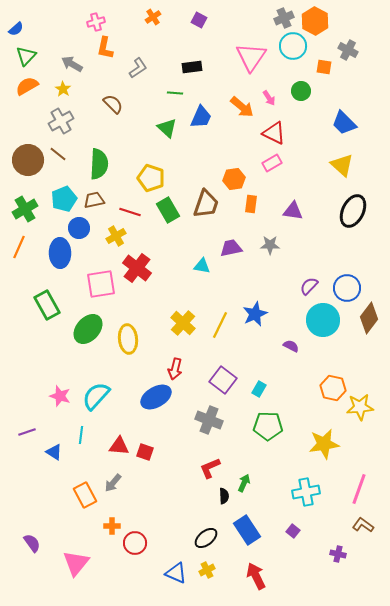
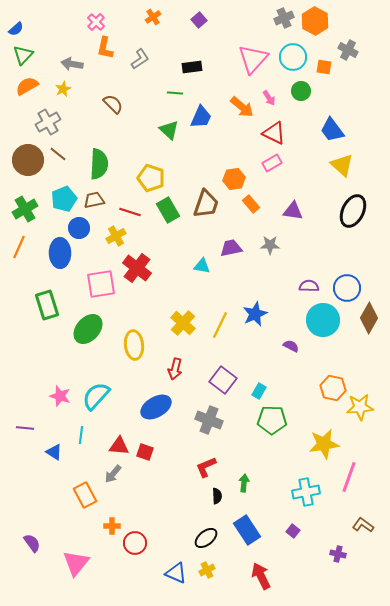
purple square at (199, 20): rotated 21 degrees clockwise
pink cross at (96, 22): rotated 30 degrees counterclockwise
cyan circle at (293, 46): moved 11 px down
green triangle at (26, 56): moved 3 px left, 1 px up
pink triangle at (251, 57): moved 2 px right, 2 px down; rotated 8 degrees clockwise
gray arrow at (72, 64): rotated 20 degrees counterclockwise
gray L-shape at (138, 68): moved 2 px right, 9 px up
yellow star at (63, 89): rotated 14 degrees clockwise
gray cross at (61, 121): moved 13 px left, 1 px down
blue trapezoid at (344, 123): moved 12 px left, 7 px down; rotated 8 degrees clockwise
green triangle at (167, 128): moved 2 px right, 2 px down
orange rectangle at (251, 204): rotated 48 degrees counterclockwise
purple semicircle at (309, 286): rotated 48 degrees clockwise
green rectangle at (47, 305): rotated 12 degrees clockwise
brown diamond at (369, 318): rotated 8 degrees counterclockwise
yellow ellipse at (128, 339): moved 6 px right, 6 px down
cyan rectangle at (259, 389): moved 2 px down
blue ellipse at (156, 397): moved 10 px down
green pentagon at (268, 426): moved 4 px right, 6 px up
purple line at (27, 432): moved 2 px left, 4 px up; rotated 24 degrees clockwise
red L-shape at (210, 468): moved 4 px left, 1 px up
gray arrow at (113, 483): moved 9 px up
green arrow at (244, 483): rotated 18 degrees counterclockwise
pink line at (359, 489): moved 10 px left, 12 px up
black semicircle at (224, 496): moved 7 px left
red arrow at (256, 576): moved 5 px right
